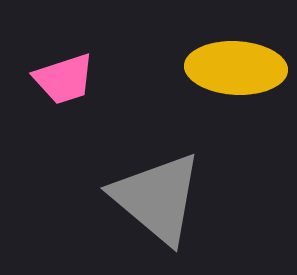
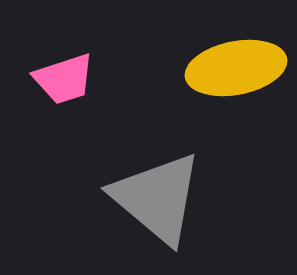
yellow ellipse: rotated 14 degrees counterclockwise
